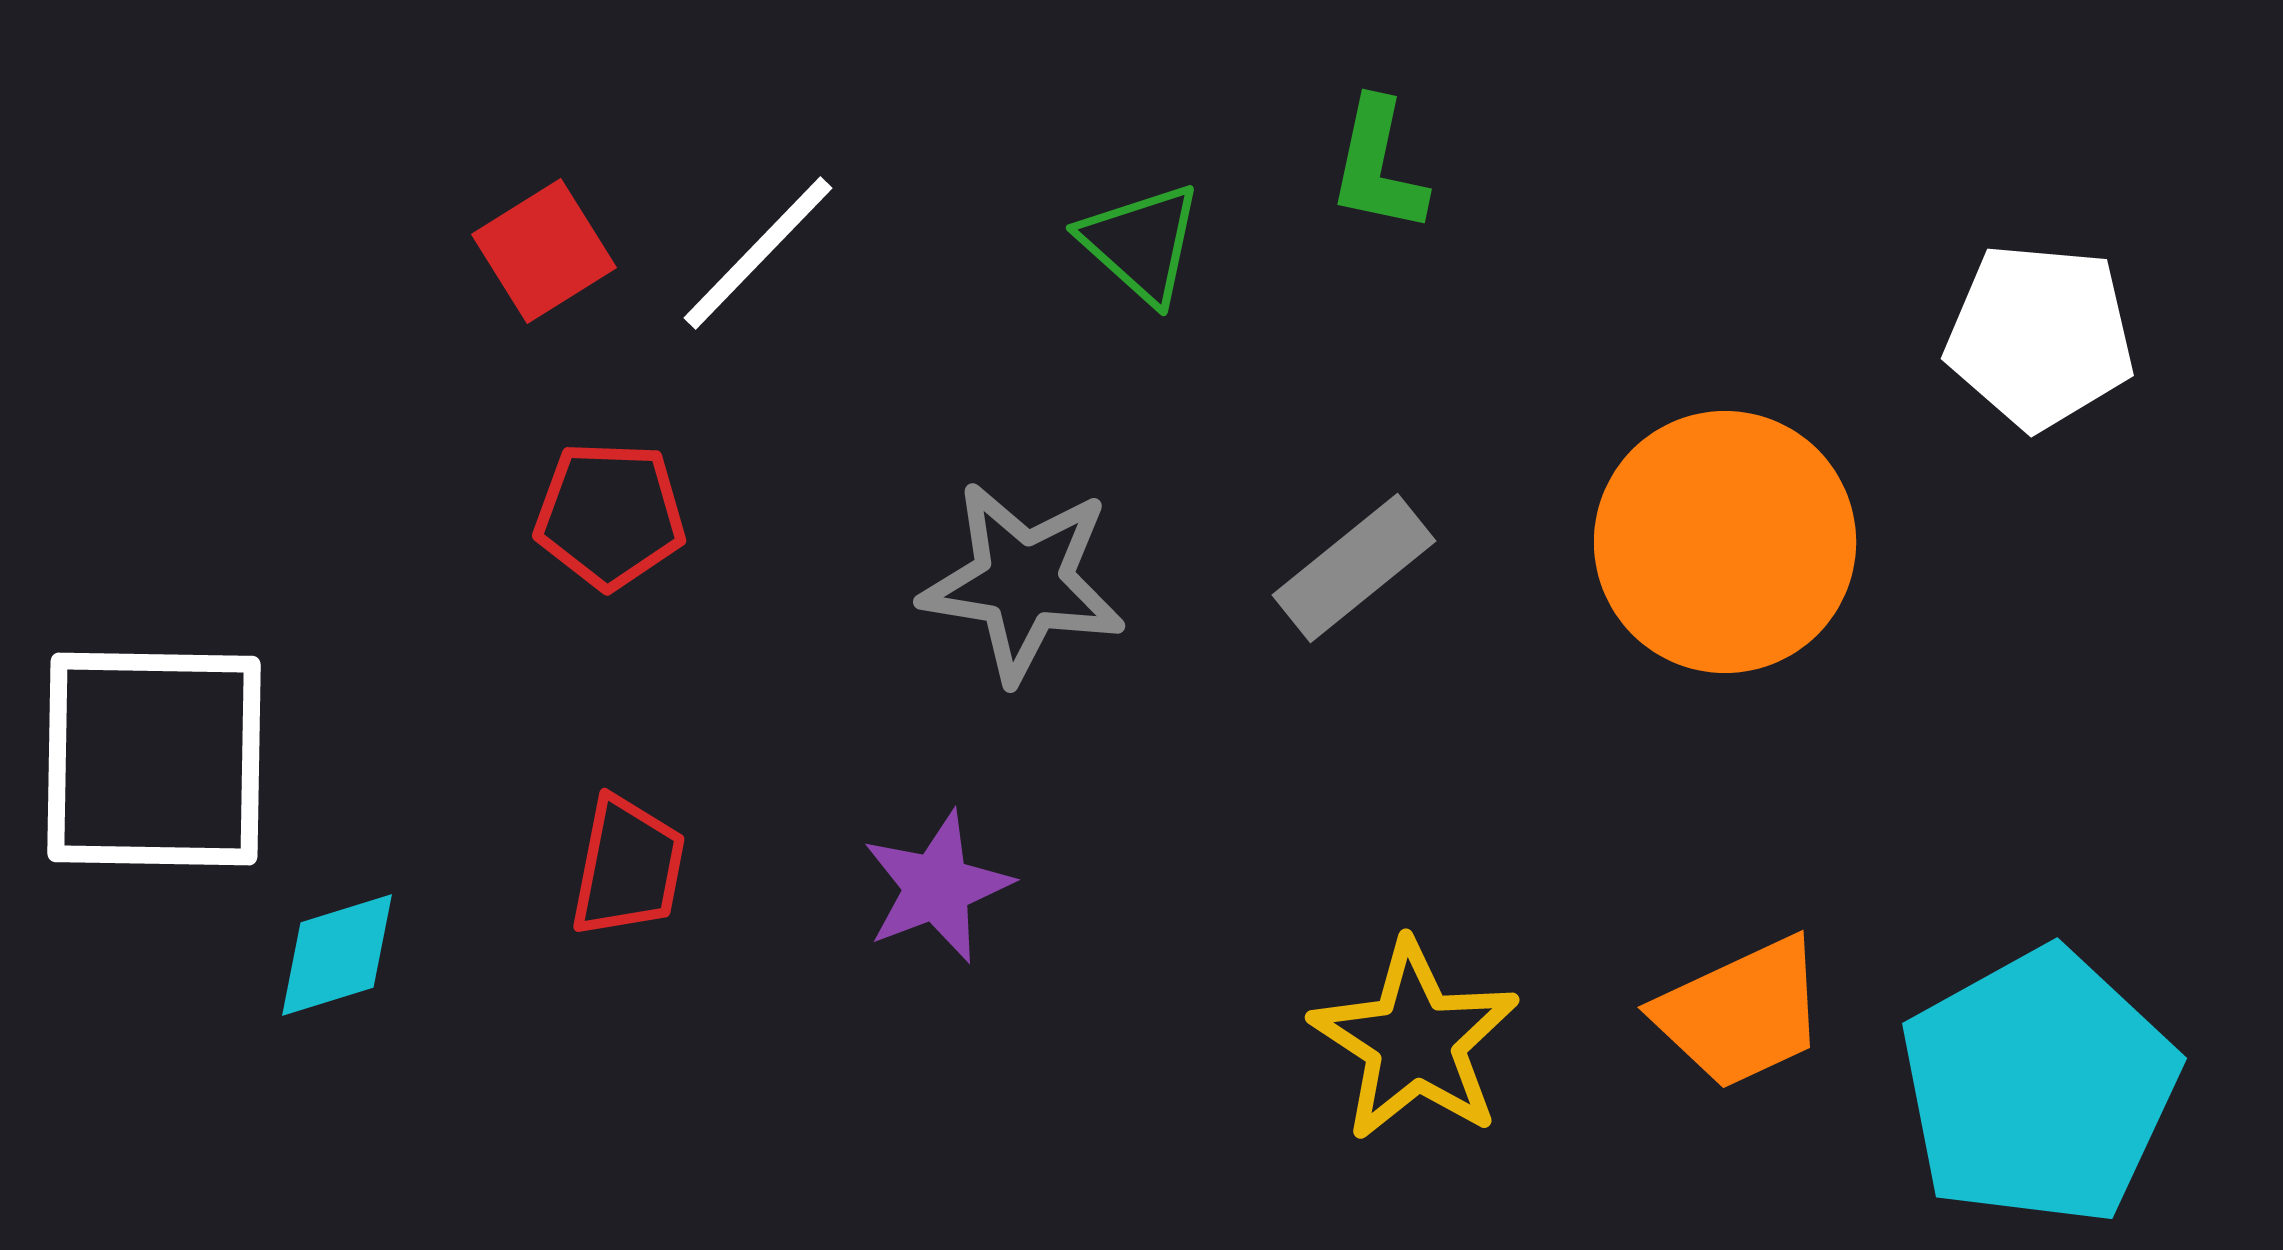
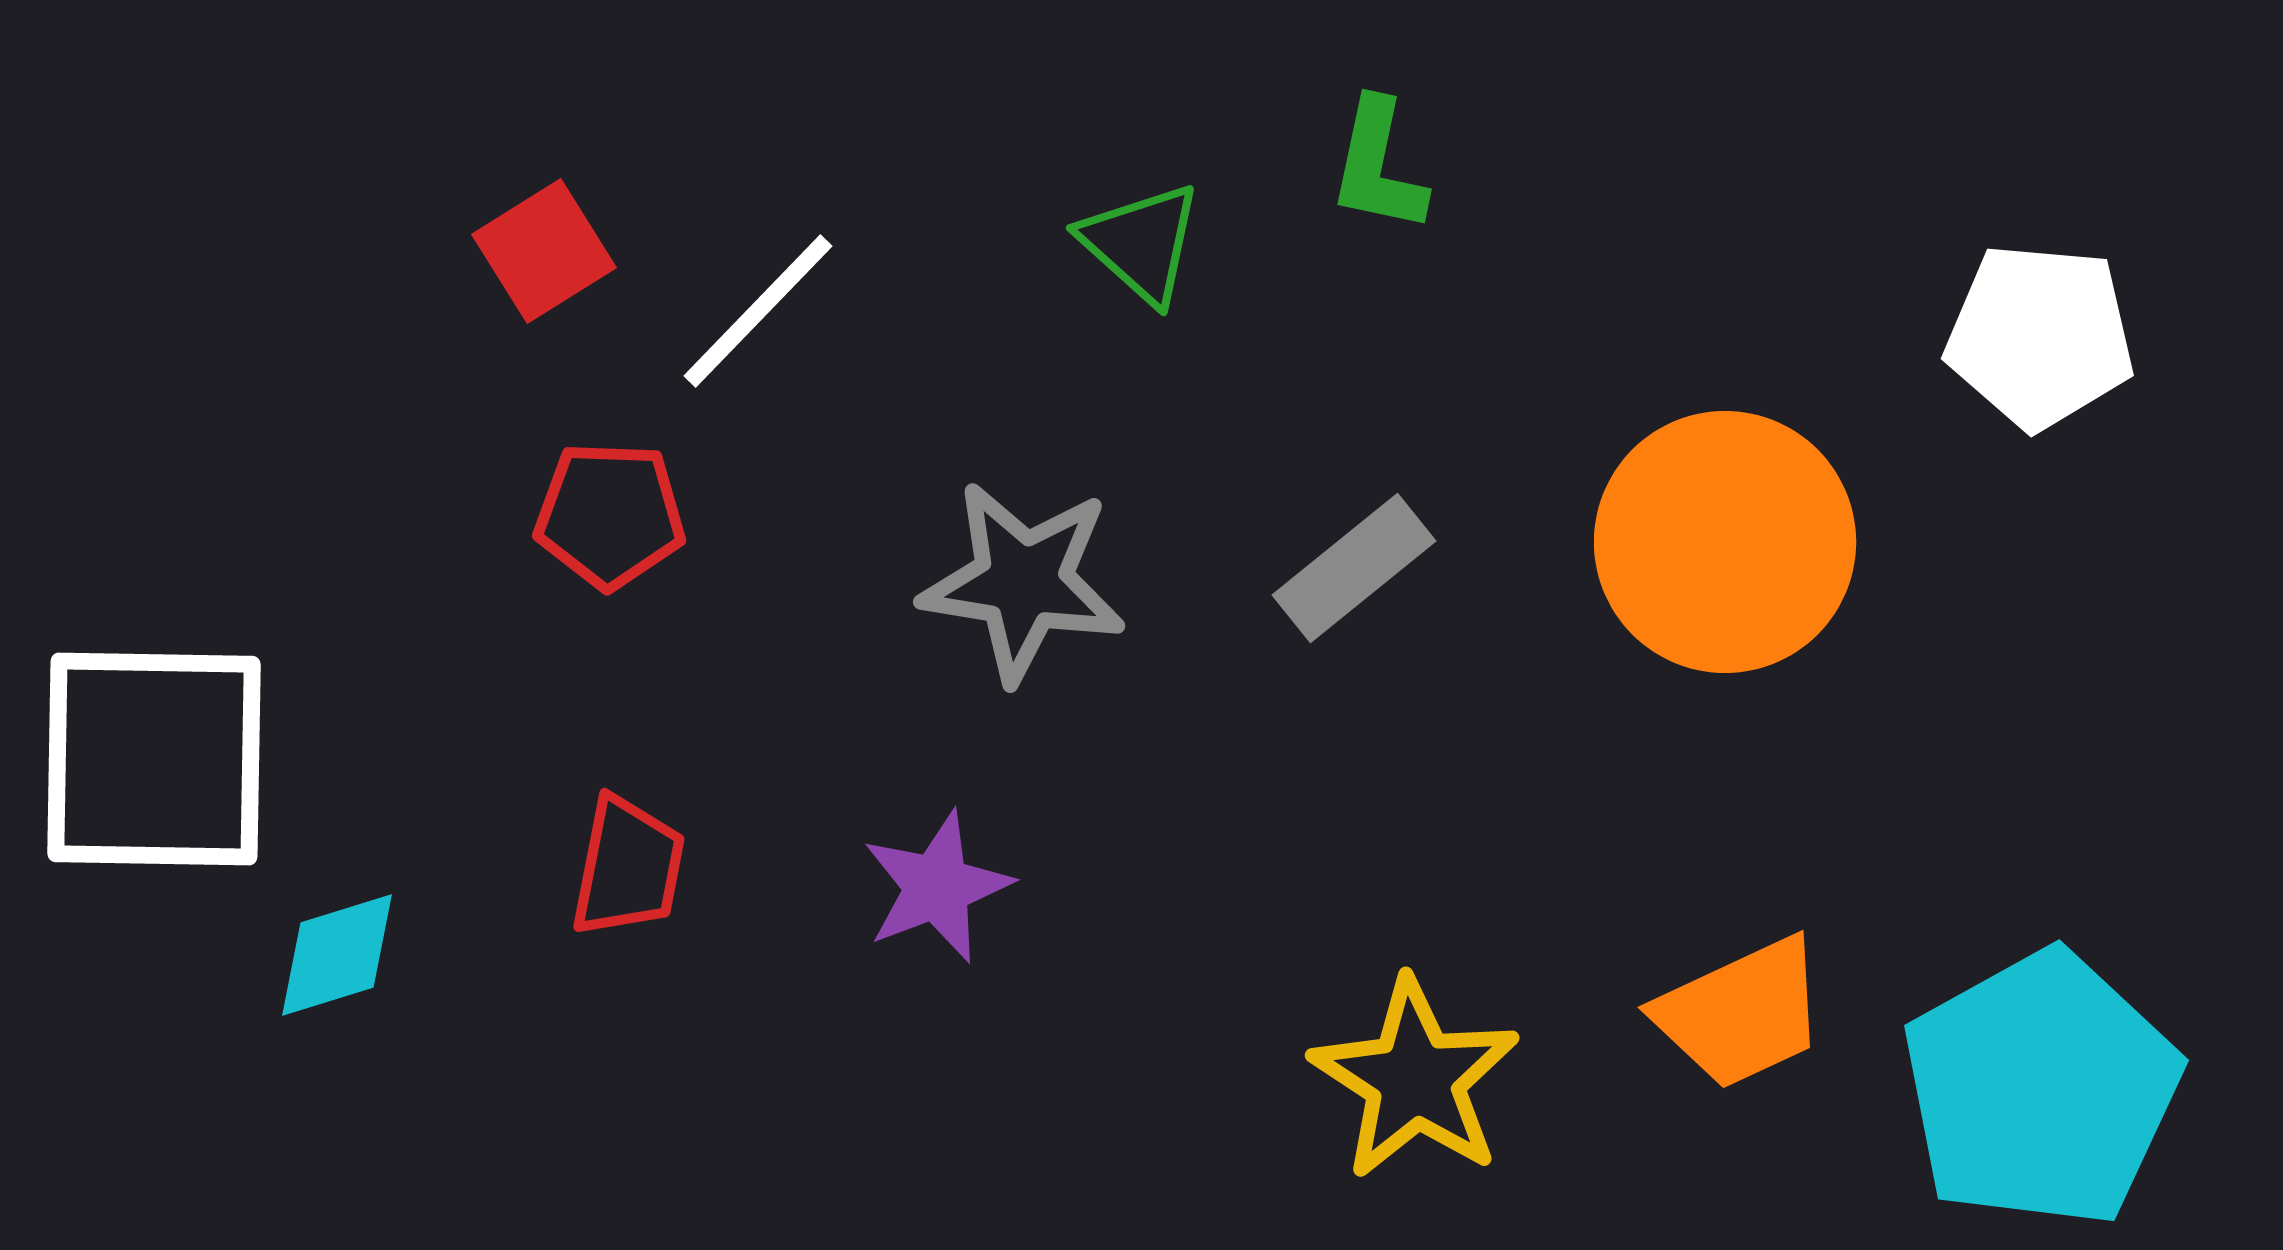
white line: moved 58 px down
yellow star: moved 38 px down
cyan pentagon: moved 2 px right, 2 px down
